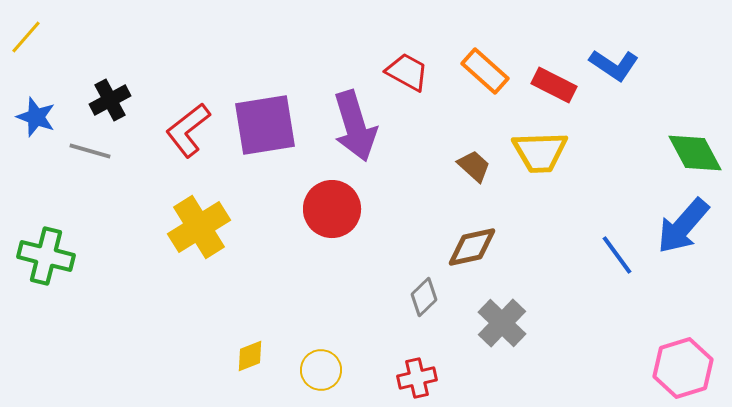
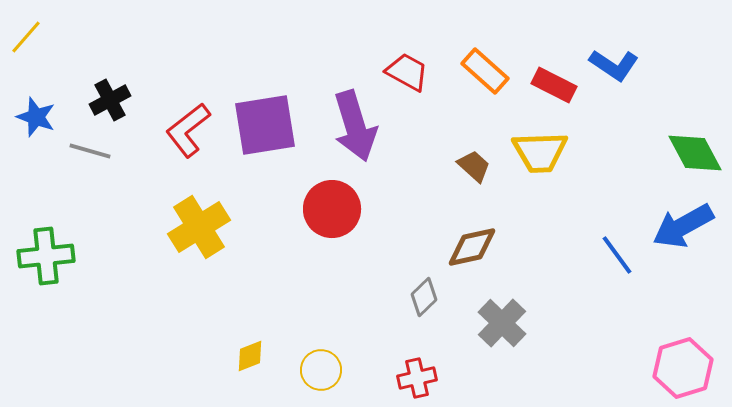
blue arrow: rotated 20 degrees clockwise
green cross: rotated 20 degrees counterclockwise
